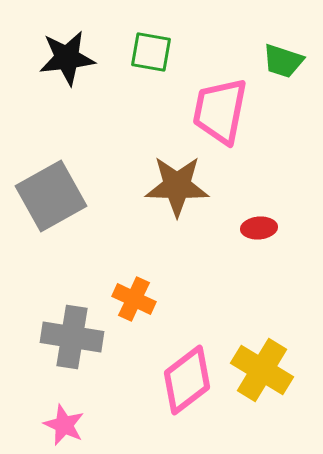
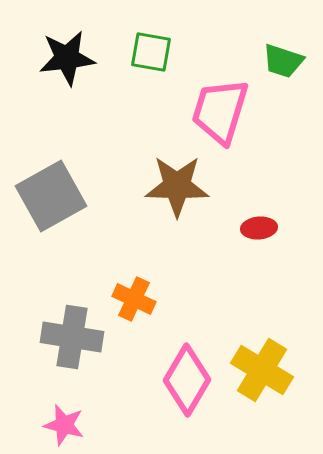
pink trapezoid: rotated 6 degrees clockwise
pink diamond: rotated 22 degrees counterclockwise
pink star: rotated 9 degrees counterclockwise
